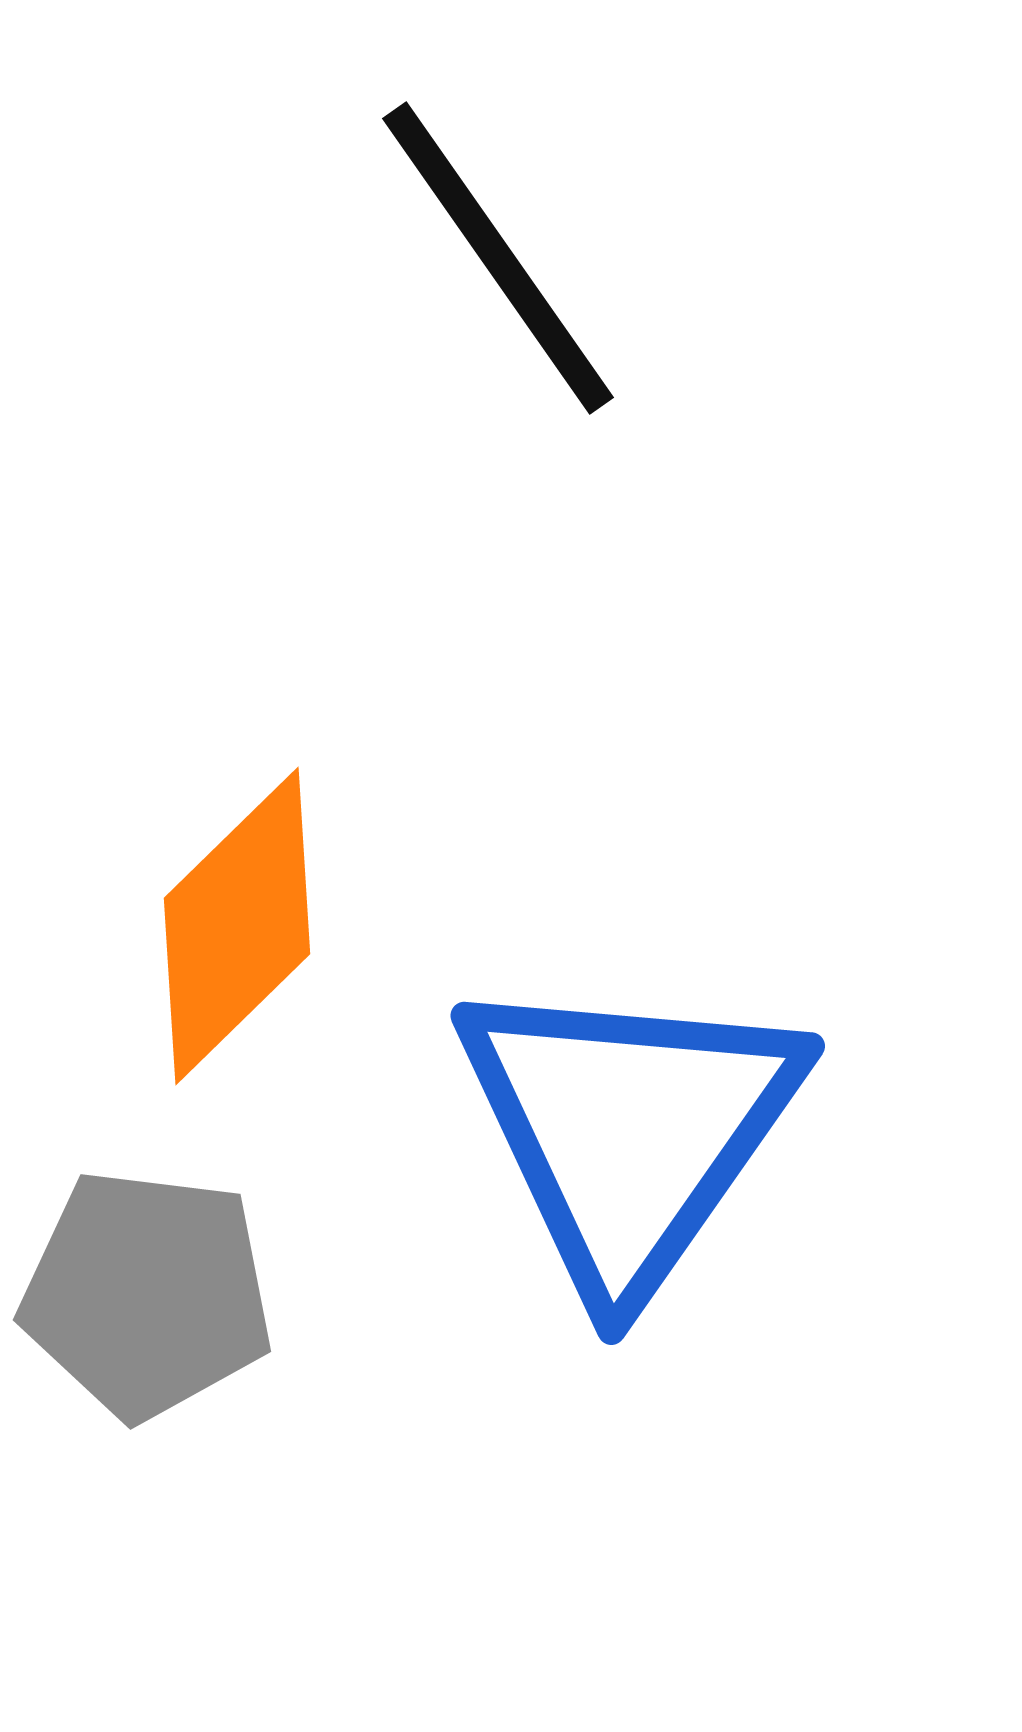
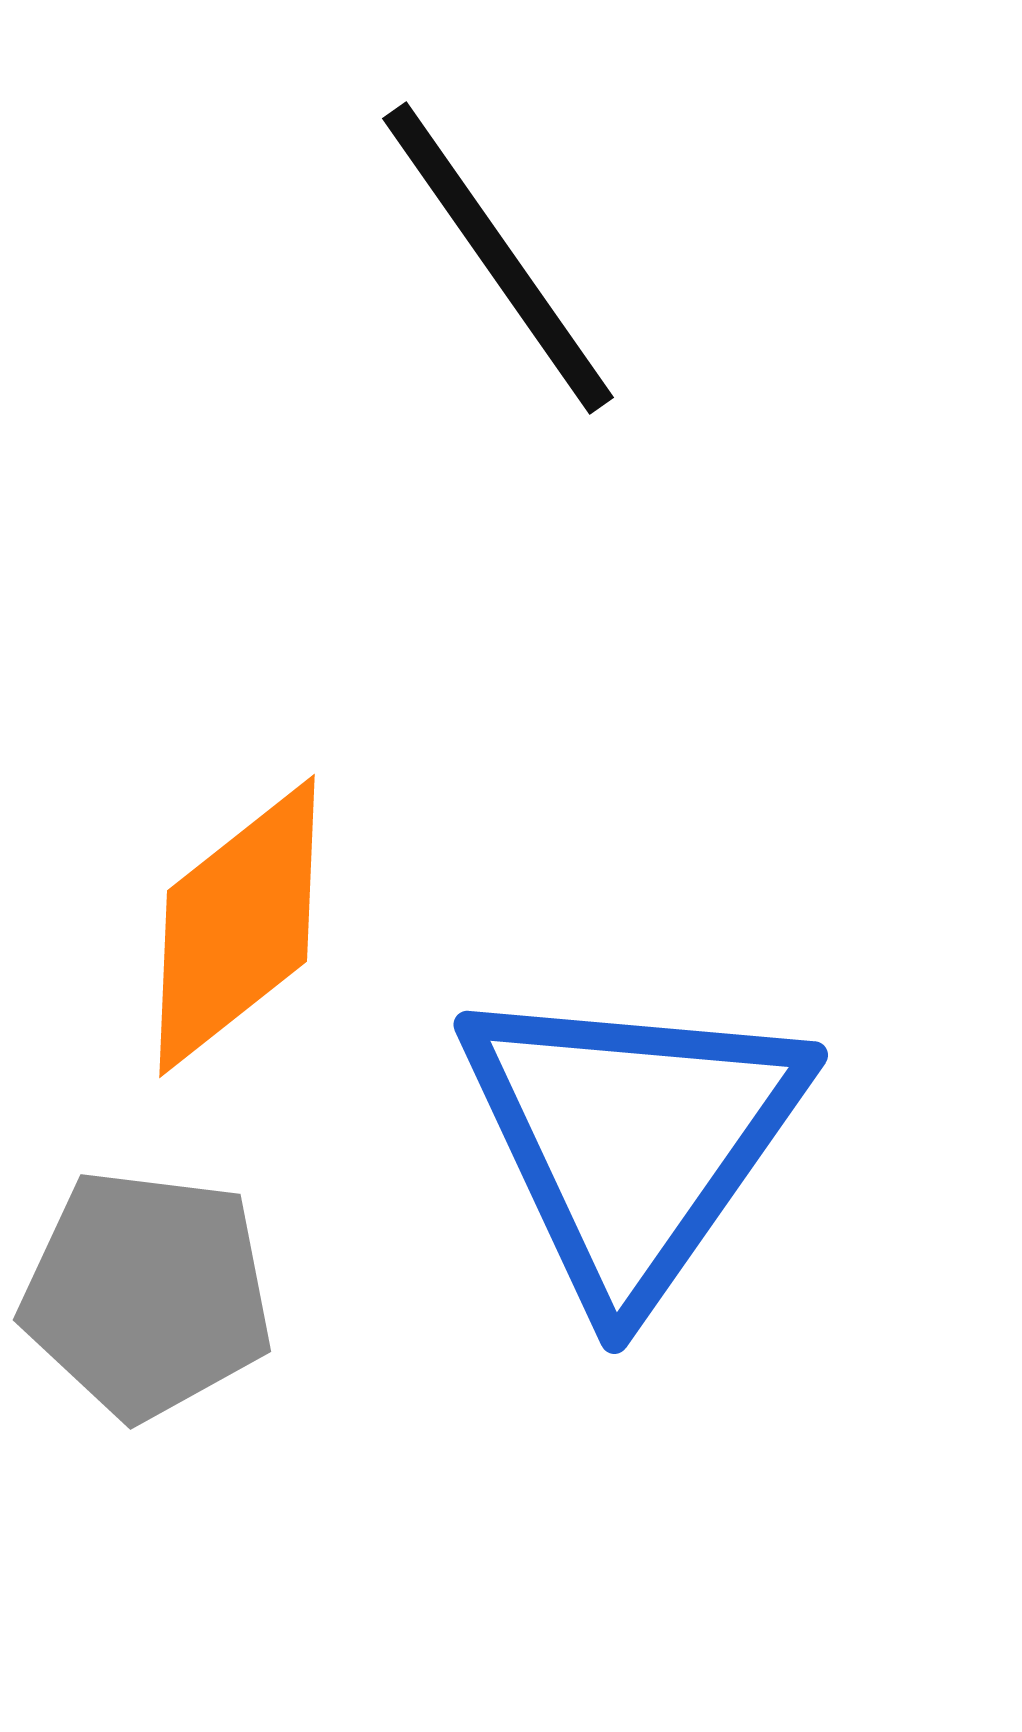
orange diamond: rotated 6 degrees clockwise
blue triangle: moved 3 px right, 9 px down
